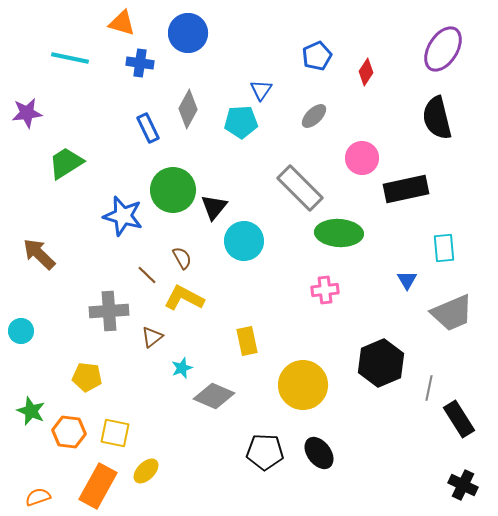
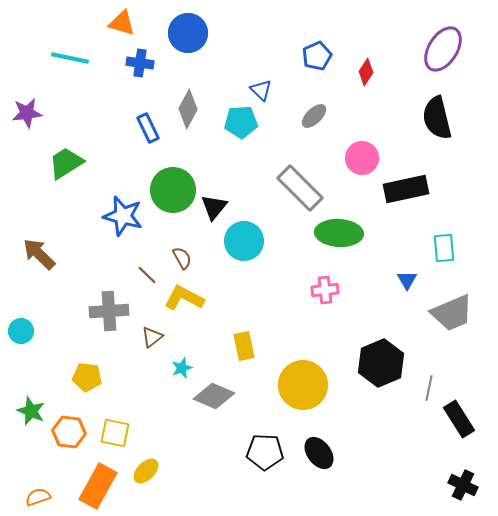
blue triangle at (261, 90): rotated 20 degrees counterclockwise
yellow rectangle at (247, 341): moved 3 px left, 5 px down
